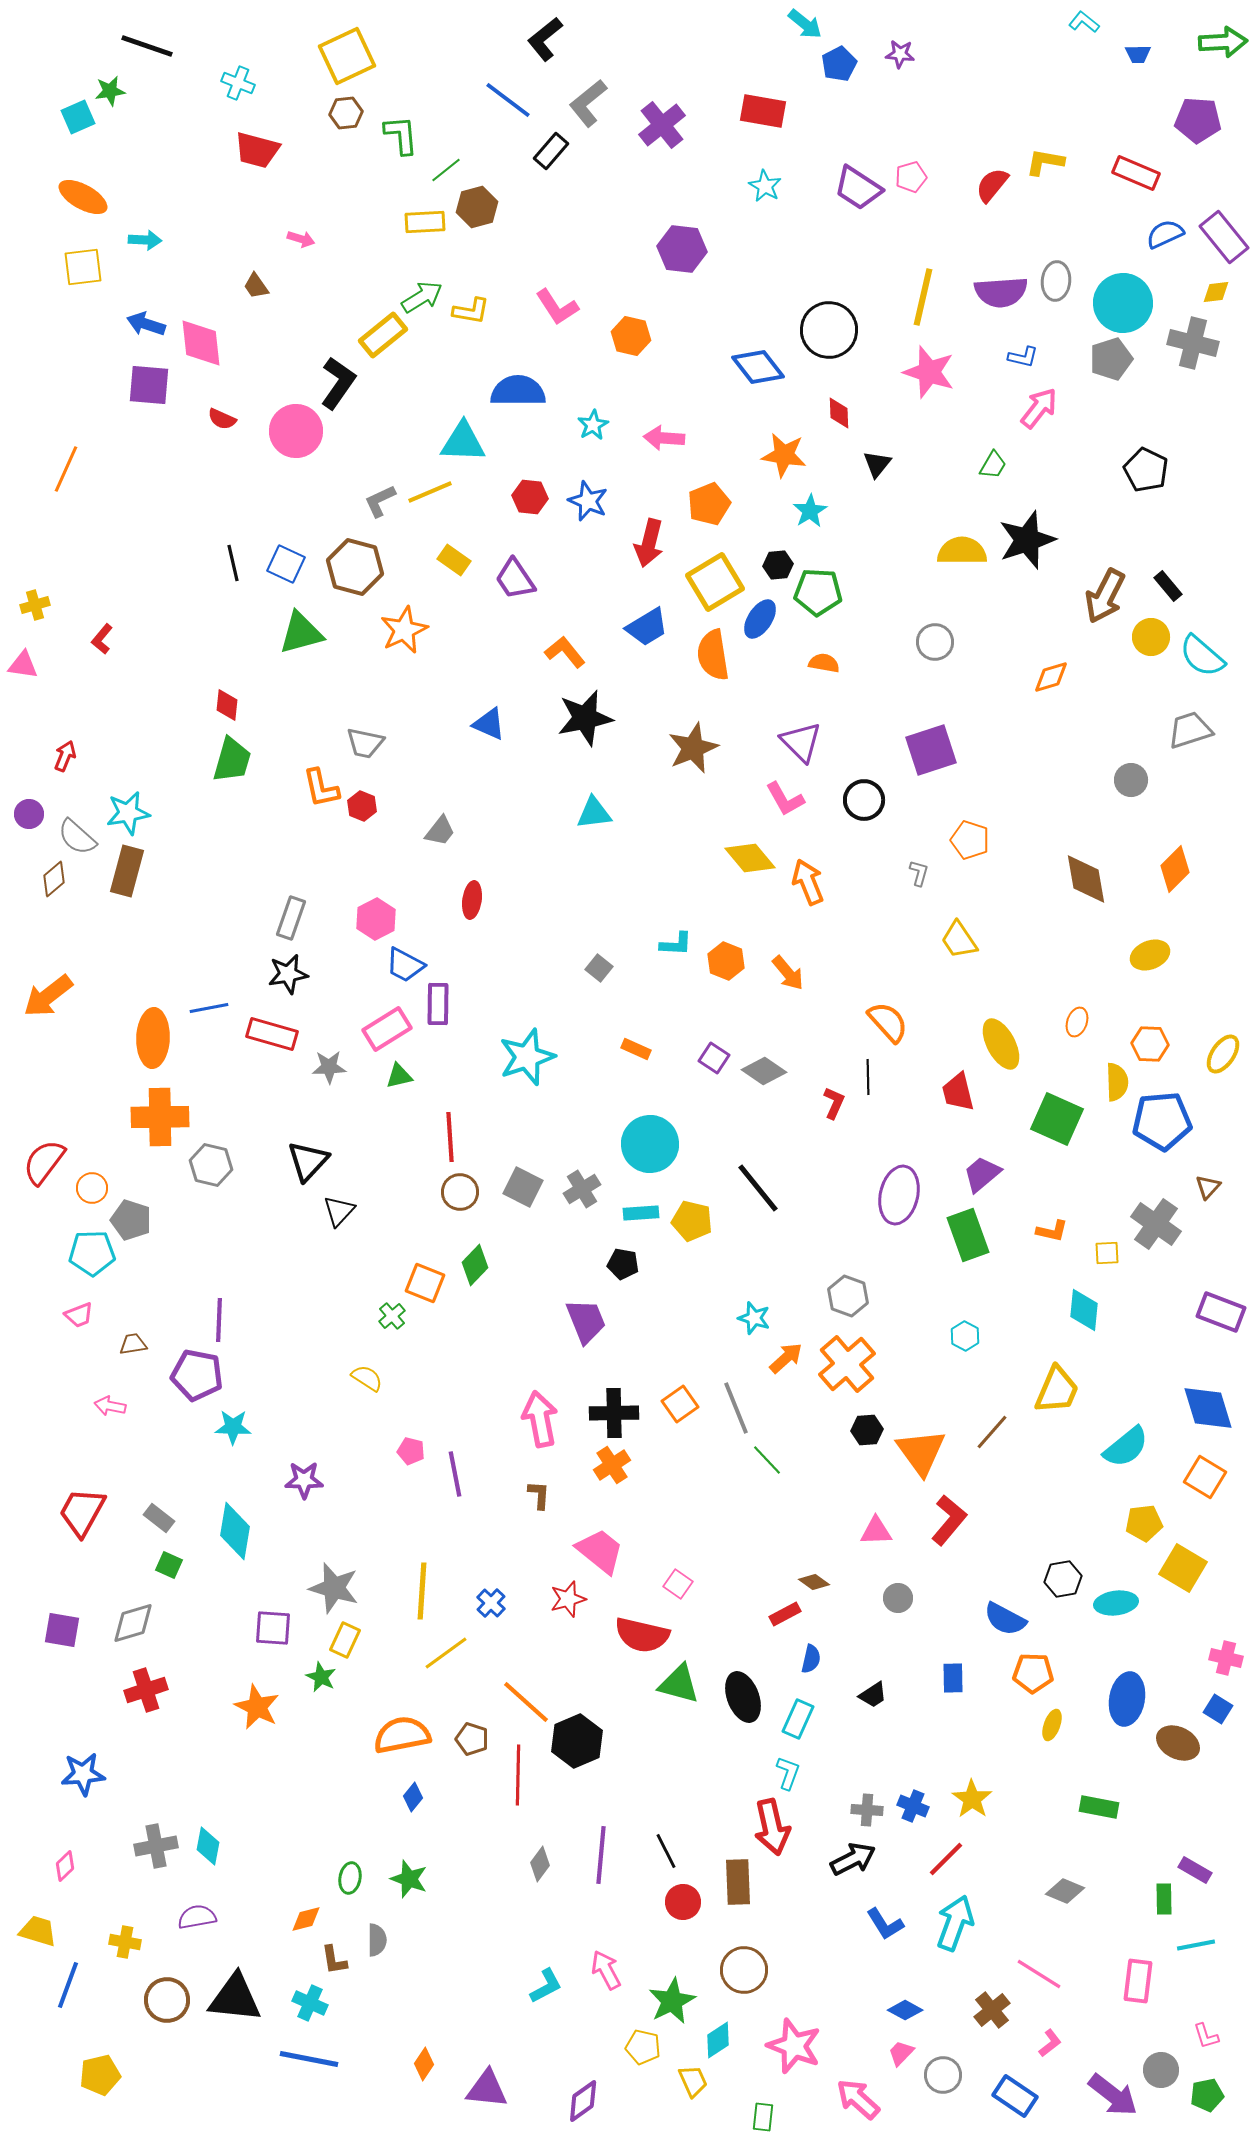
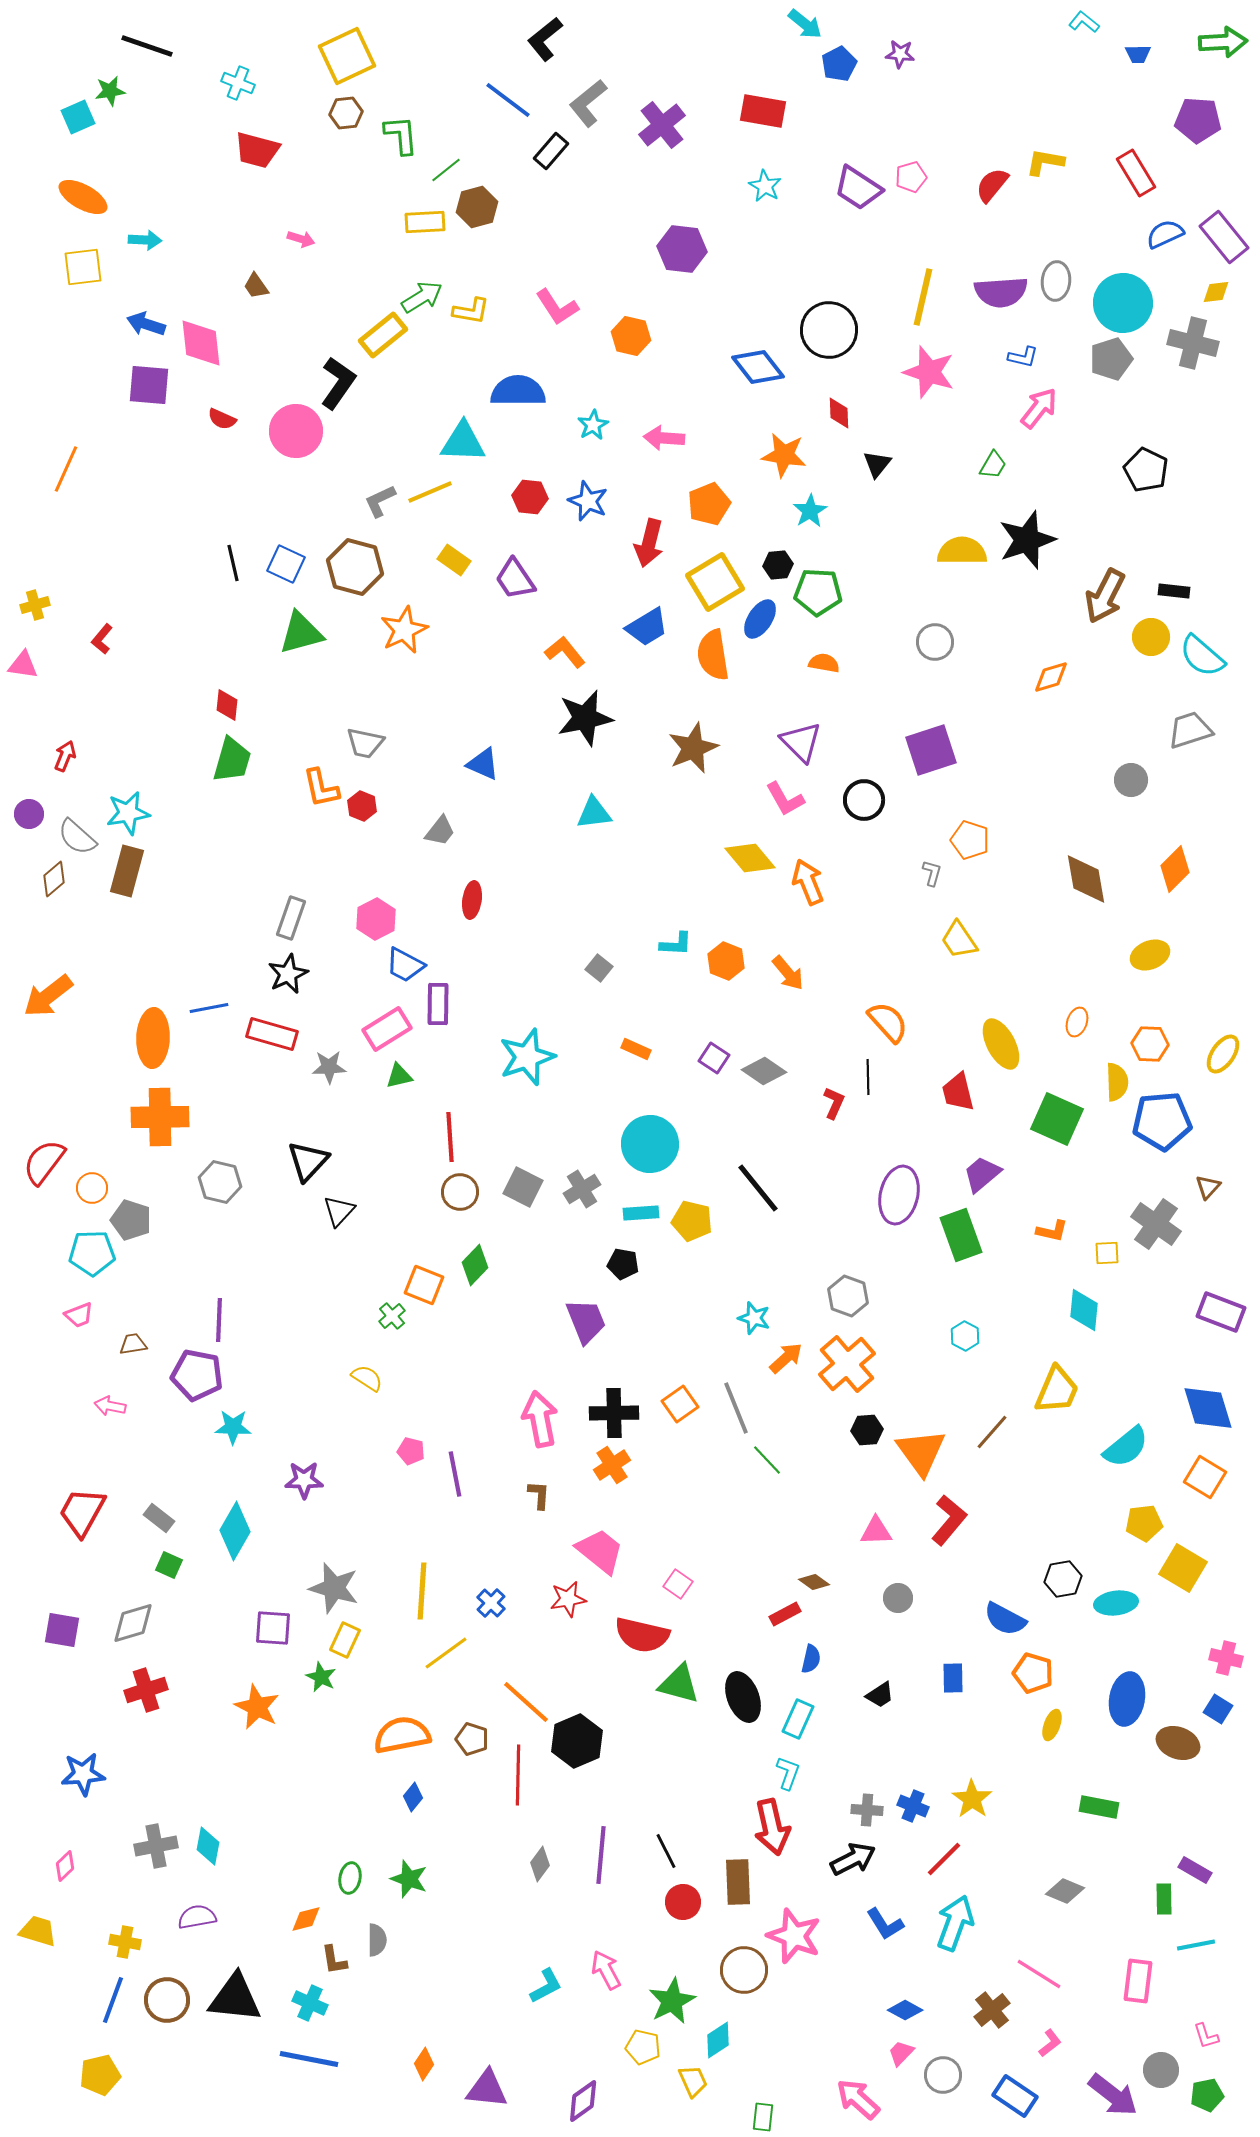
red rectangle at (1136, 173): rotated 36 degrees clockwise
black rectangle at (1168, 586): moved 6 px right, 5 px down; rotated 44 degrees counterclockwise
blue triangle at (489, 724): moved 6 px left, 40 px down
gray L-shape at (919, 873): moved 13 px right
black star at (288, 974): rotated 15 degrees counterclockwise
gray hexagon at (211, 1165): moved 9 px right, 17 px down
green rectangle at (968, 1235): moved 7 px left
orange square at (425, 1283): moved 1 px left, 2 px down
cyan diamond at (235, 1531): rotated 20 degrees clockwise
red star at (568, 1599): rotated 6 degrees clockwise
orange pentagon at (1033, 1673): rotated 15 degrees clockwise
black trapezoid at (873, 1695): moved 7 px right
brown ellipse at (1178, 1743): rotated 6 degrees counterclockwise
red line at (946, 1859): moved 2 px left
blue line at (68, 1985): moved 45 px right, 15 px down
pink star at (794, 2046): moved 110 px up
